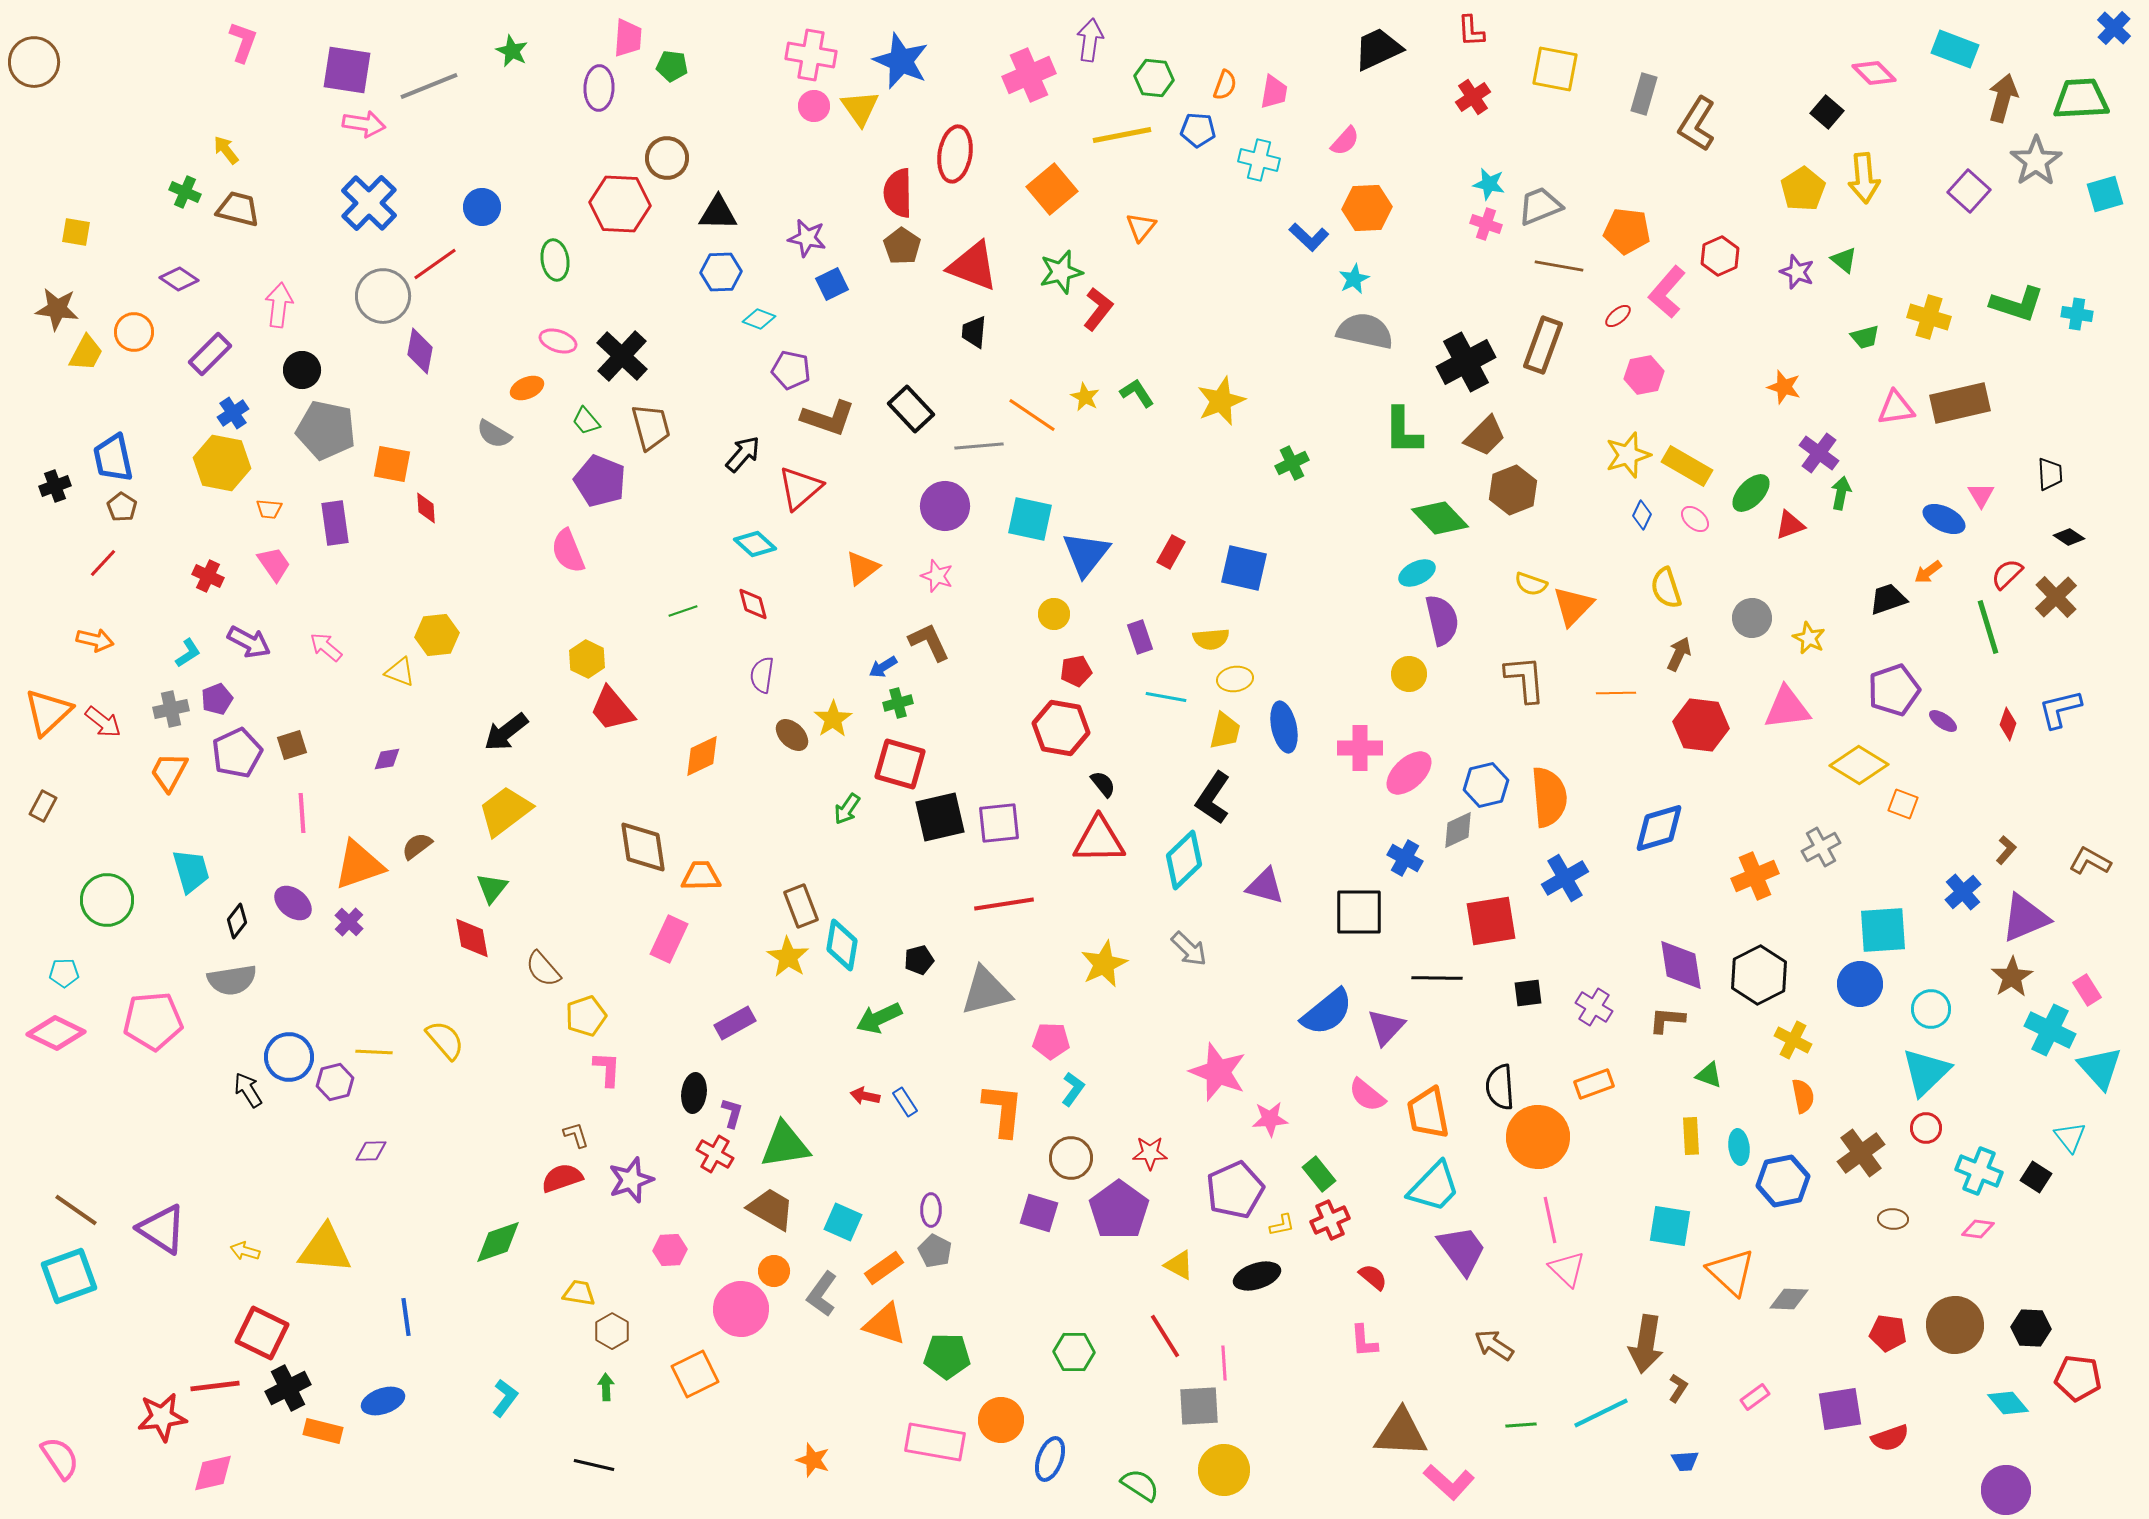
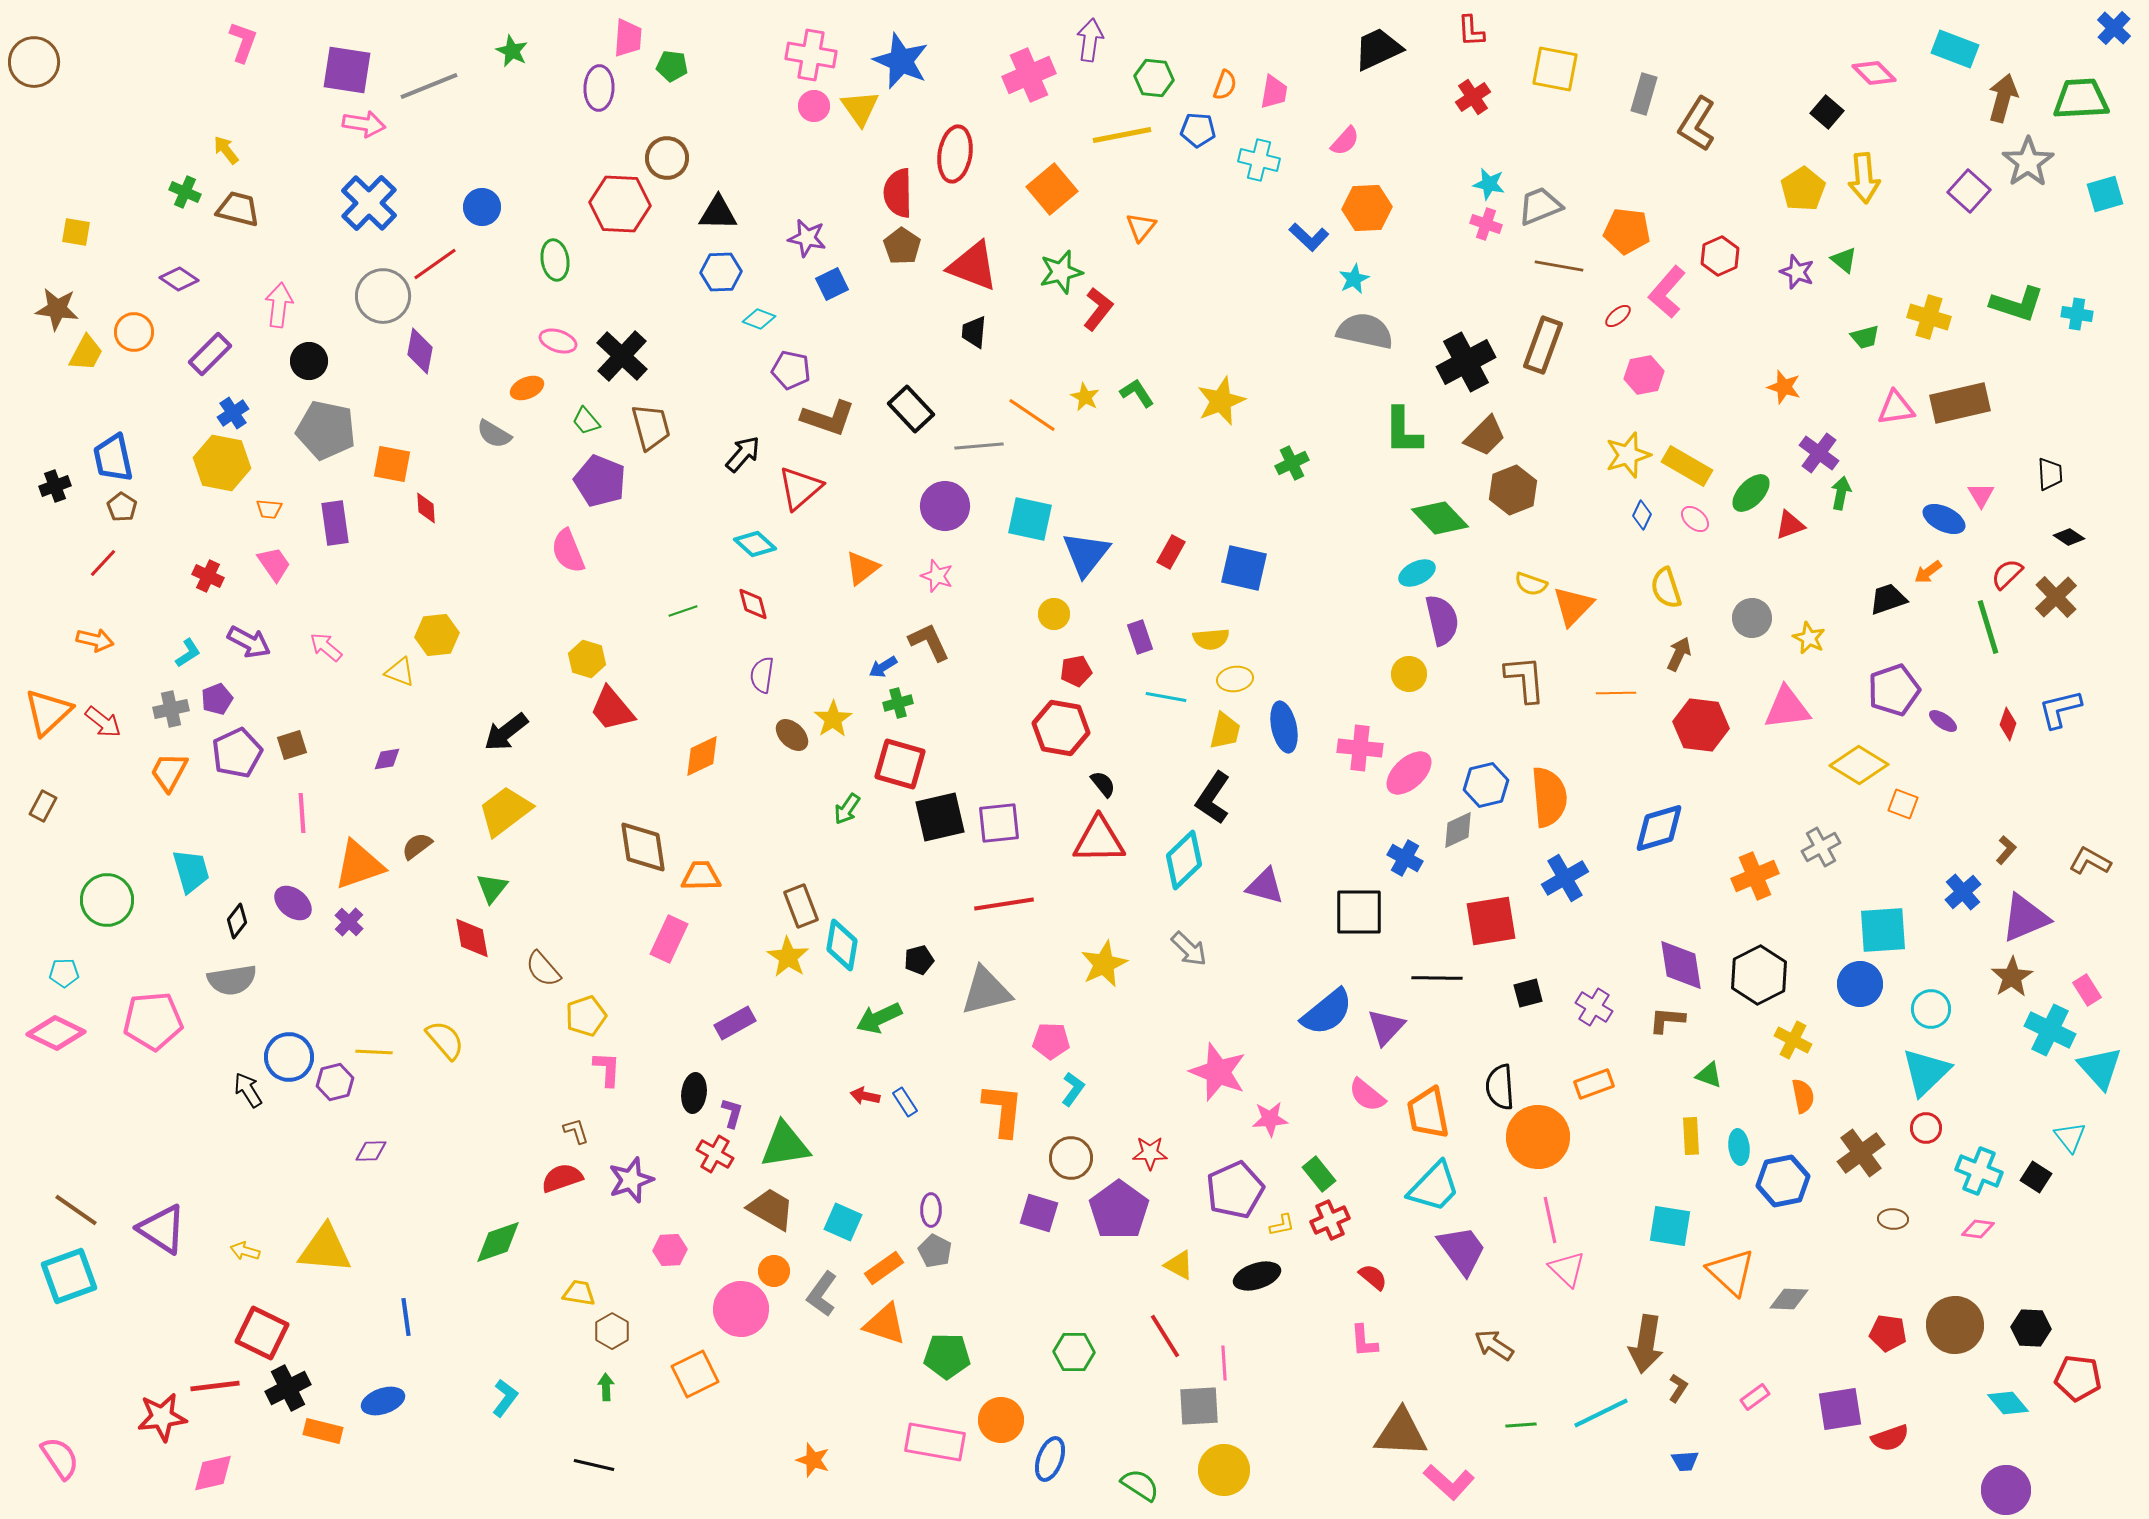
gray star at (2036, 161): moved 8 px left, 1 px down
black circle at (302, 370): moved 7 px right, 9 px up
yellow hexagon at (587, 659): rotated 9 degrees counterclockwise
pink cross at (1360, 748): rotated 6 degrees clockwise
black square at (1528, 993): rotated 8 degrees counterclockwise
brown L-shape at (576, 1135): moved 4 px up
